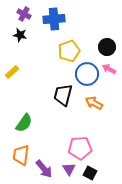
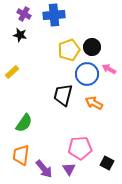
blue cross: moved 4 px up
black circle: moved 15 px left
yellow pentagon: moved 1 px up
black square: moved 17 px right, 10 px up
